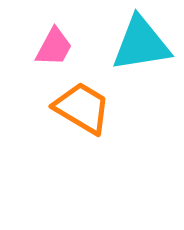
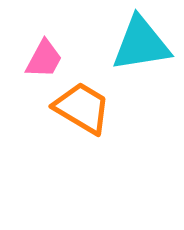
pink trapezoid: moved 10 px left, 12 px down
